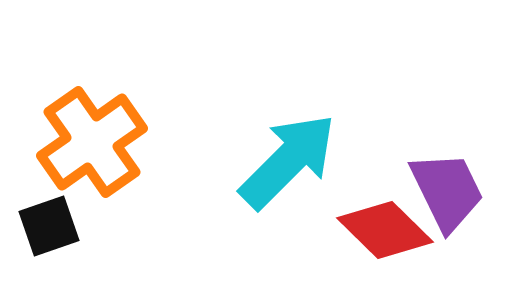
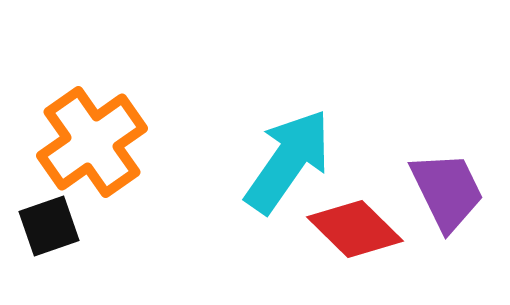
cyan arrow: rotated 10 degrees counterclockwise
red diamond: moved 30 px left, 1 px up
